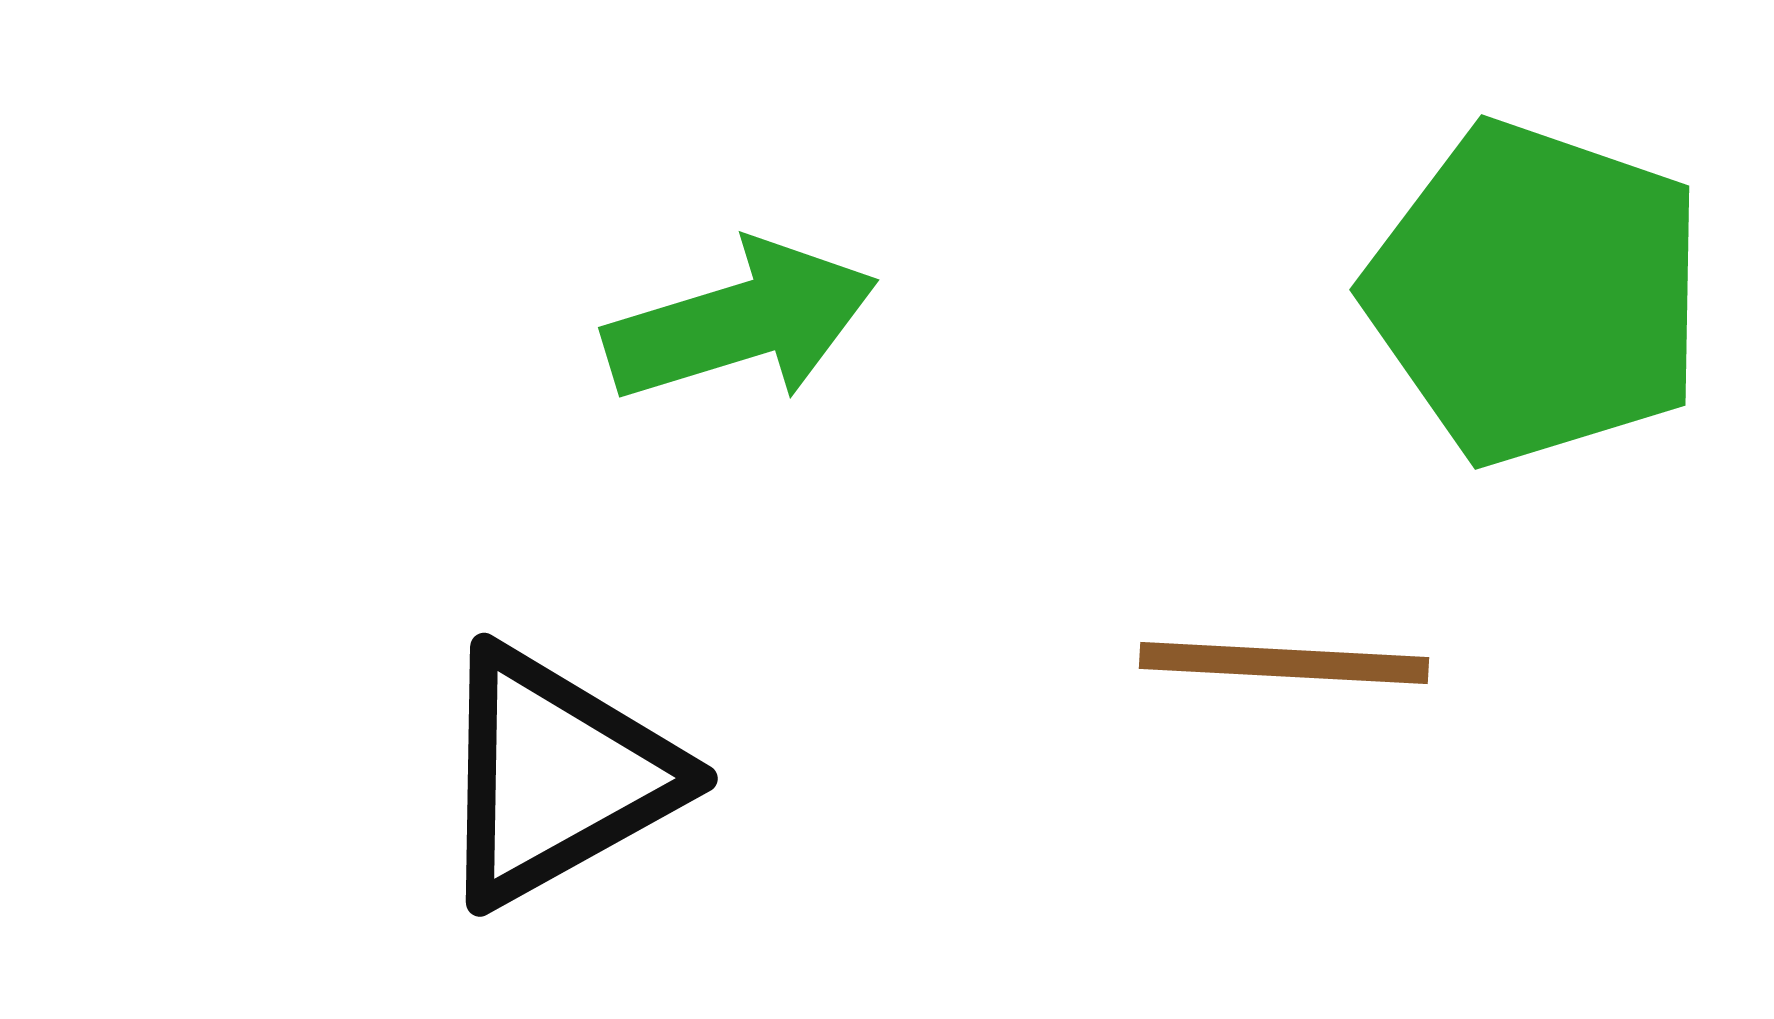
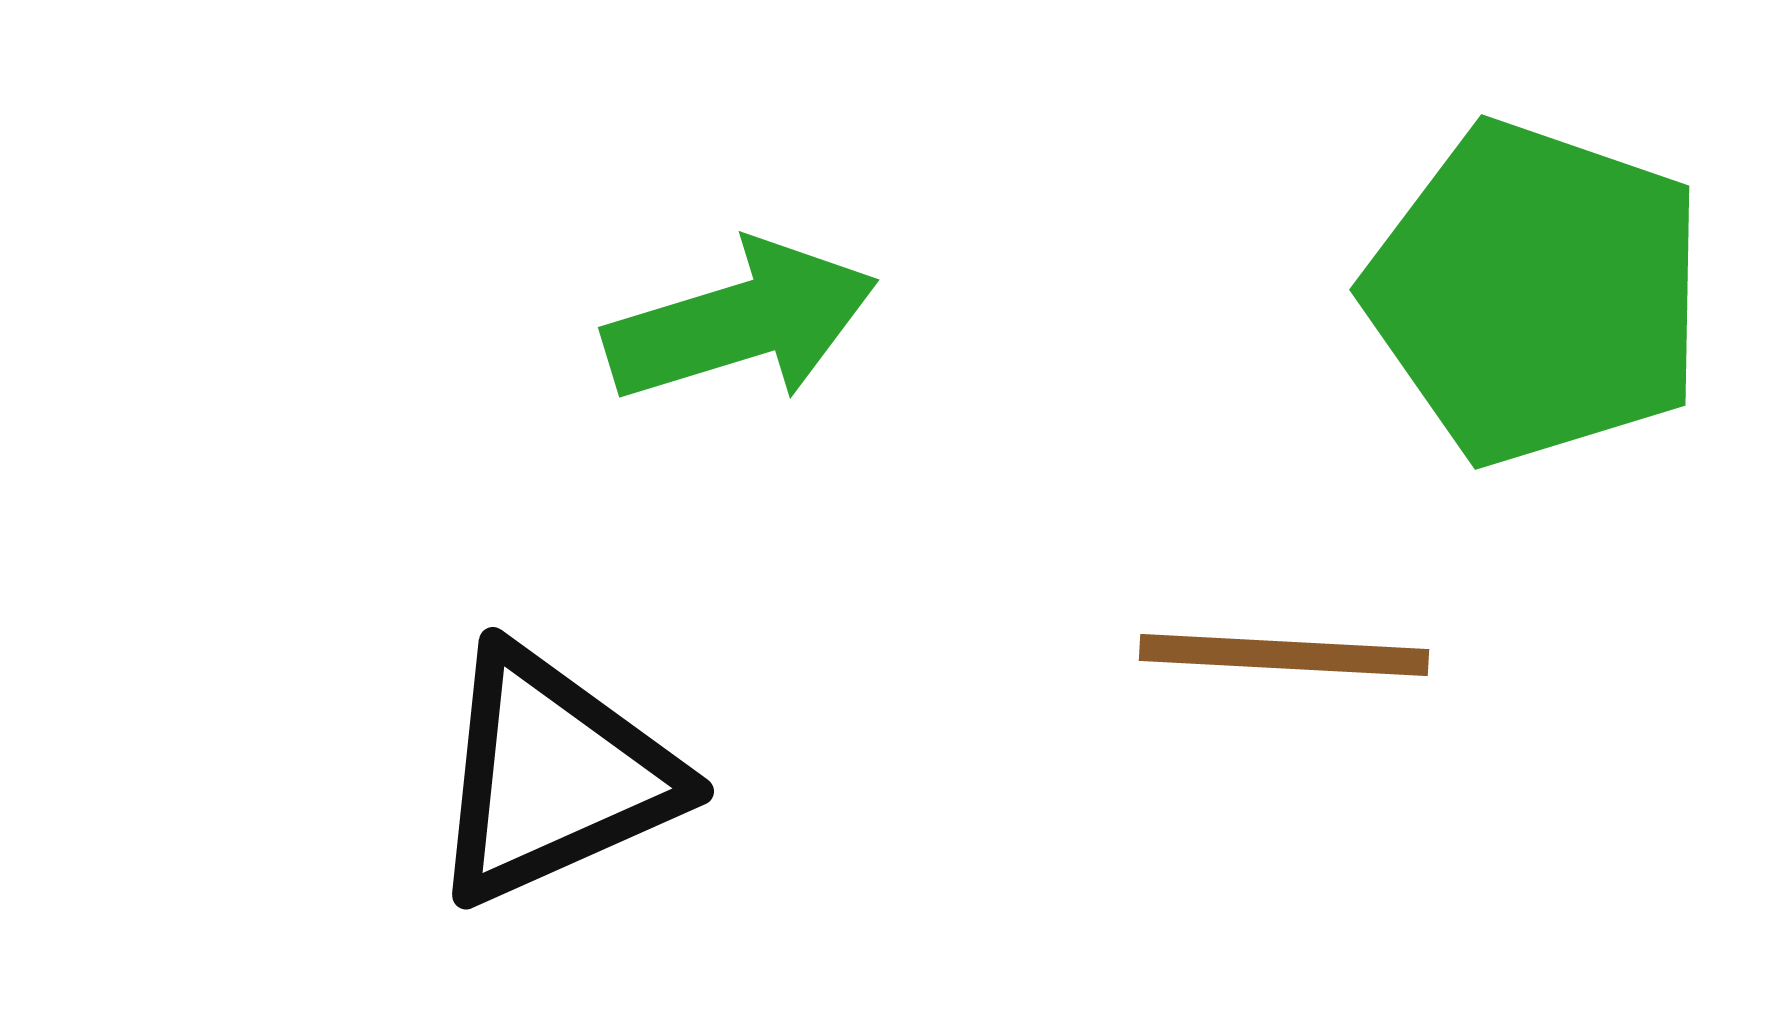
brown line: moved 8 px up
black triangle: moved 3 px left; rotated 5 degrees clockwise
